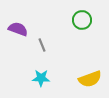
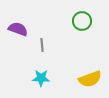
green circle: moved 1 px down
gray line: rotated 16 degrees clockwise
